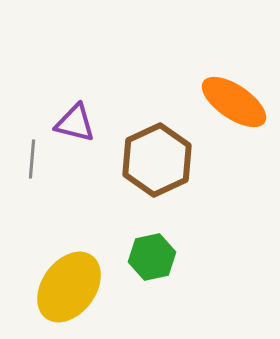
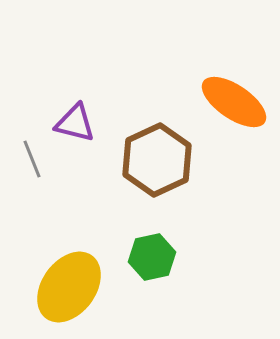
gray line: rotated 27 degrees counterclockwise
